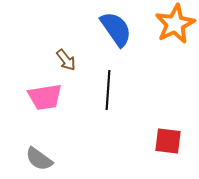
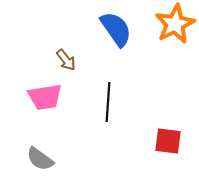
black line: moved 12 px down
gray semicircle: moved 1 px right
